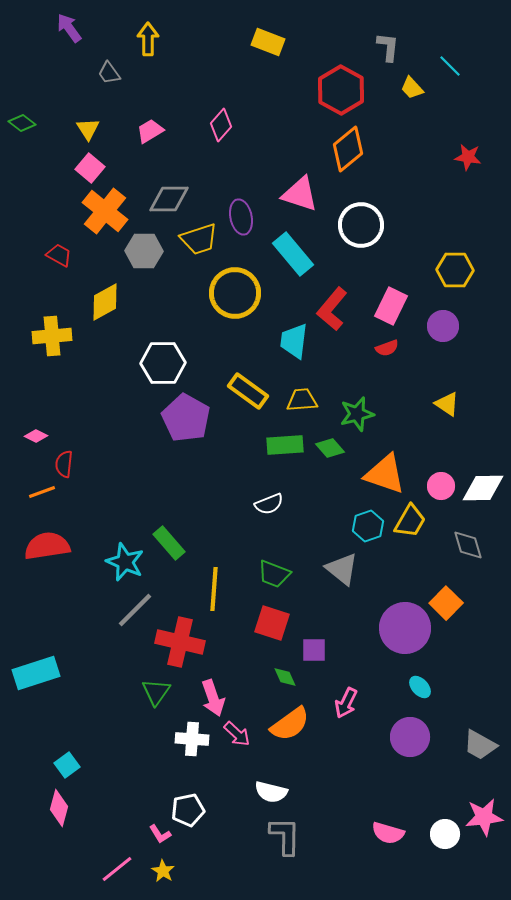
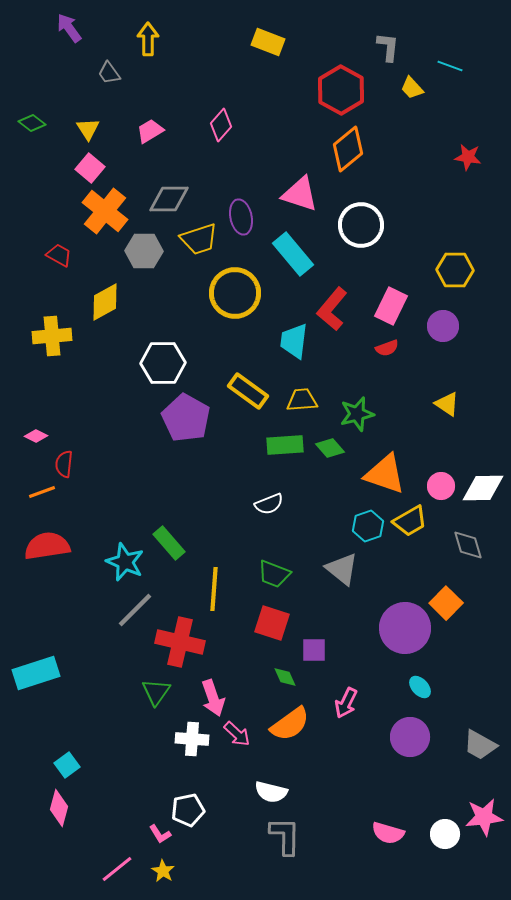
cyan line at (450, 66): rotated 25 degrees counterclockwise
green diamond at (22, 123): moved 10 px right
yellow trapezoid at (410, 521): rotated 30 degrees clockwise
